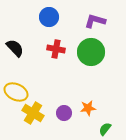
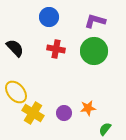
green circle: moved 3 px right, 1 px up
yellow ellipse: rotated 25 degrees clockwise
